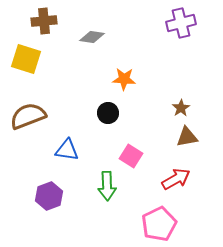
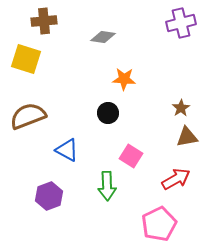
gray diamond: moved 11 px right
blue triangle: rotated 20 degrees clockwise
